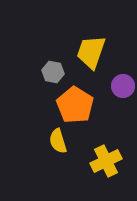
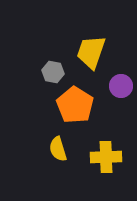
purple circle: moved 2 px left
yellow semicircle: moved 8 px down
yellow cross: moved 4 px up; rotated 24 degrees clockwise
